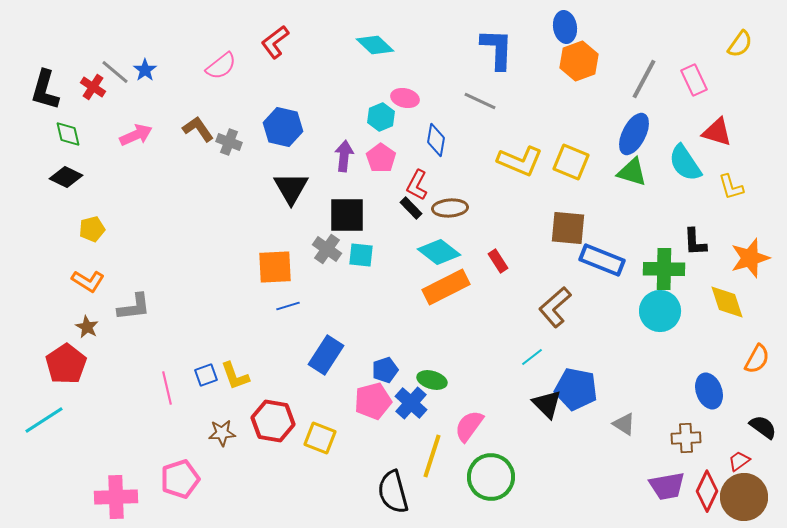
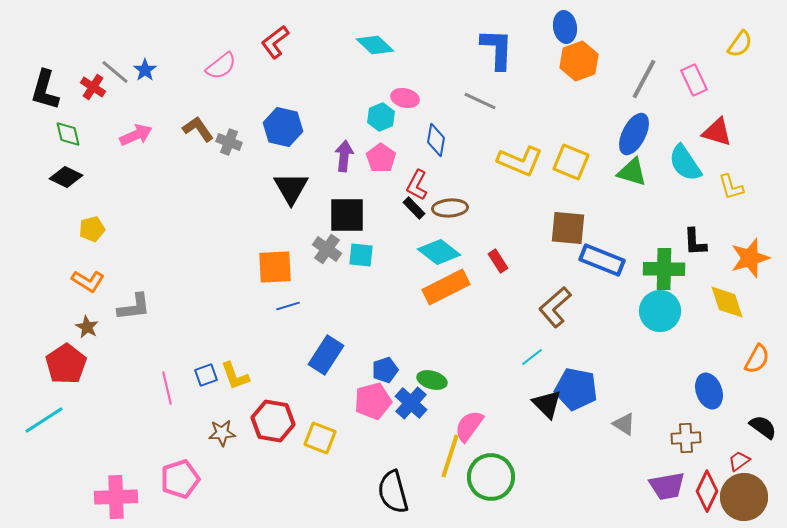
black rectangle at (411, 208): moved 3 px right
yellow line at (432, 456): moved 18 px right
